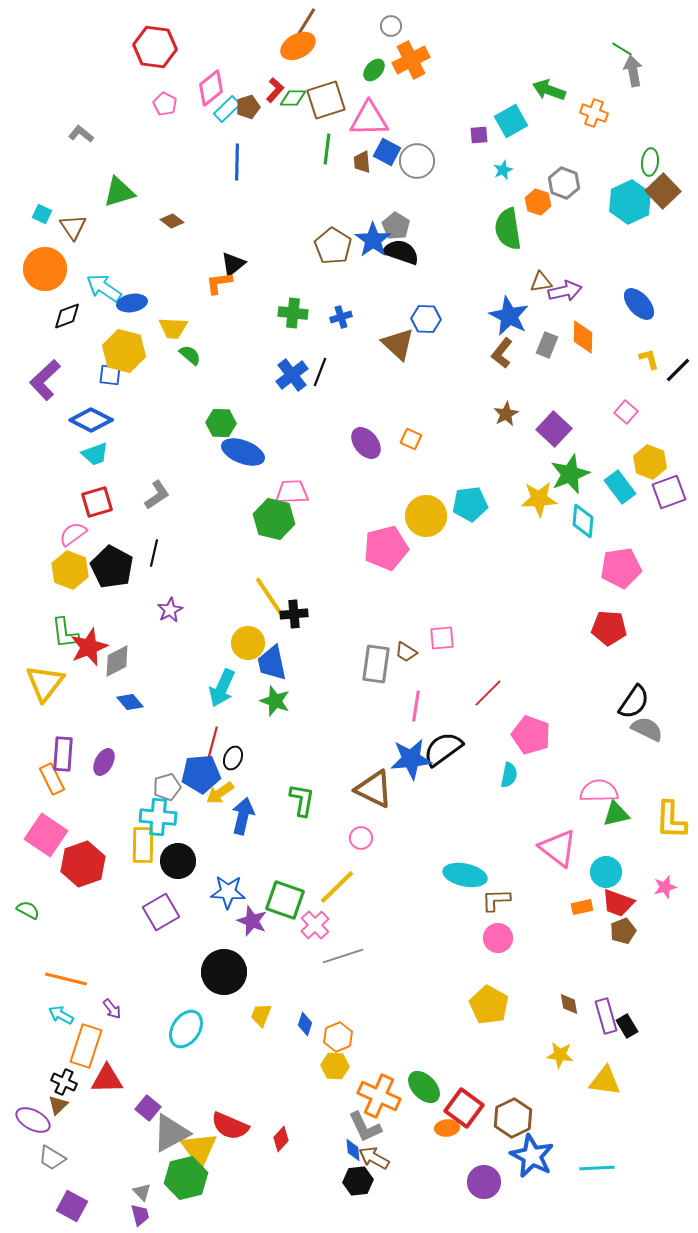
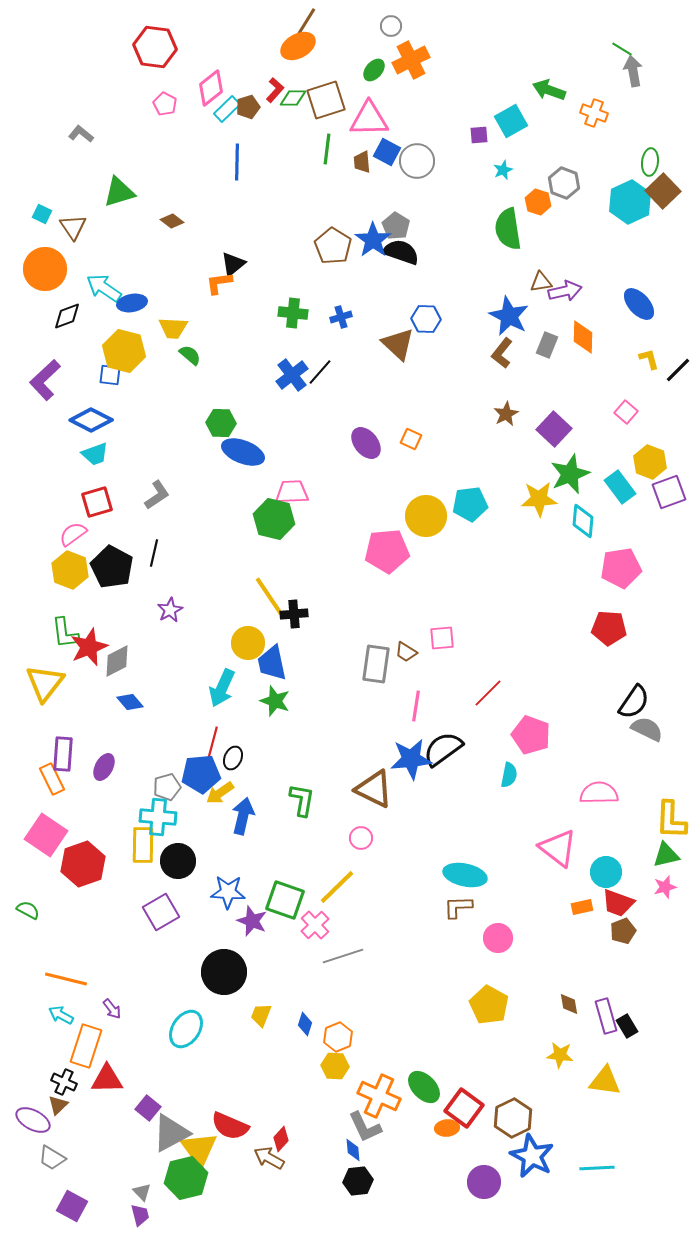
black line at (320, 372): rotated 20 degrees clockwise
pink pentagon at (386, 548): moved 1 px right, 3 px down; rotated 9 degrees clockwise
purple ellipse at (104, 762): moved 5 px down
pink semicircle at (599, 791): moved 2 px down
green triangle at (616, 814): moved 50 px right, 41 px down
brown L-shape at (496, 900): moved 38 px left, 7 px down
brown arrow at (374, 1158): moved 105 px left
